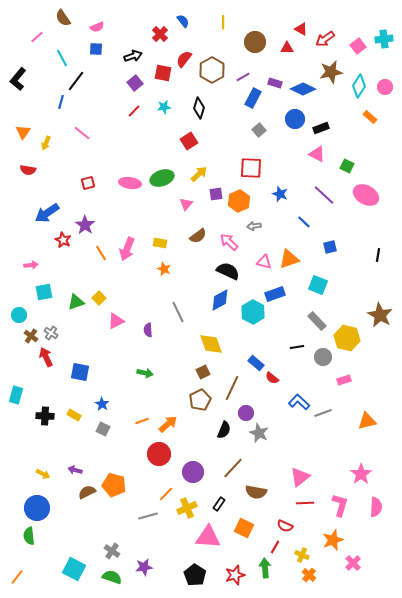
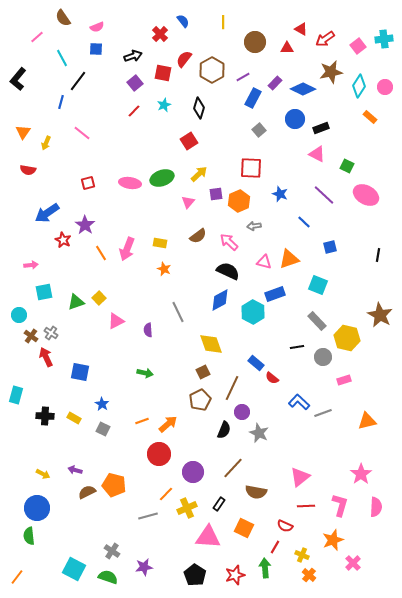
black line at (76, 81): moved 2 px right
purple rectangle at (275, 83): rotated 64 degrees counterclockwise
cyan star at (164, 107): moved 2 px up; rotated 16 degrees counterclockwise
pink triangle at (186, 204): moved 2 px right, 2 px up
purple circle at (246, 413): moved 4 px left, 1 px up
yellow rectangle at (74, 415): moved 3 px down
red line at (305, 503): moved 1 px right, 3 px down
green semicircle at (112, 577): moved 4 px left
